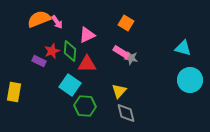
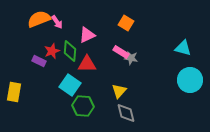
green hexagon: moved 2 px left
